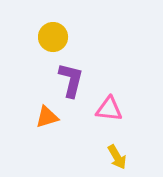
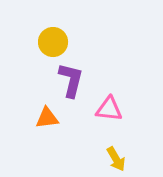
yellow circle: moved 5 px down
orange triangle: moved 1 px down; rotated 10 degrees clockwise
yellow arrow: moved 1 px left, 2 px down
